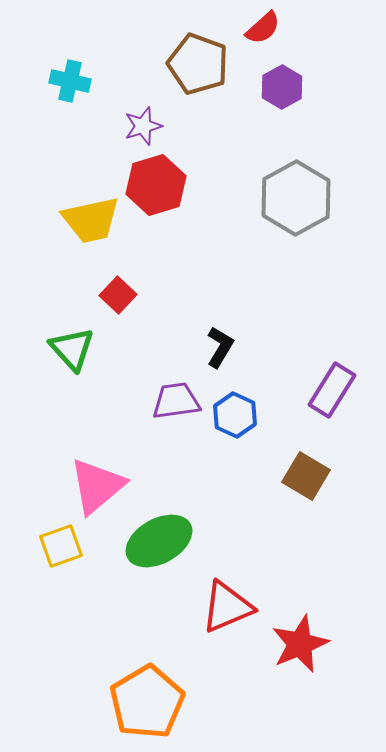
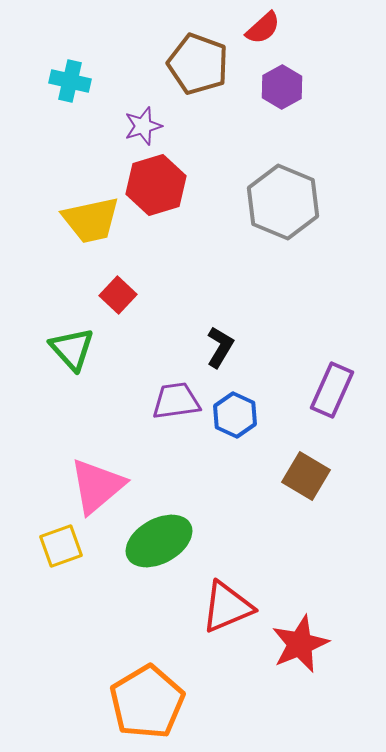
gray hexagon: moved 13 px left, 4 px down; rotated 8 degrees counterclockwise
purple rectangle: rotated 8 degrees counterclockwise
